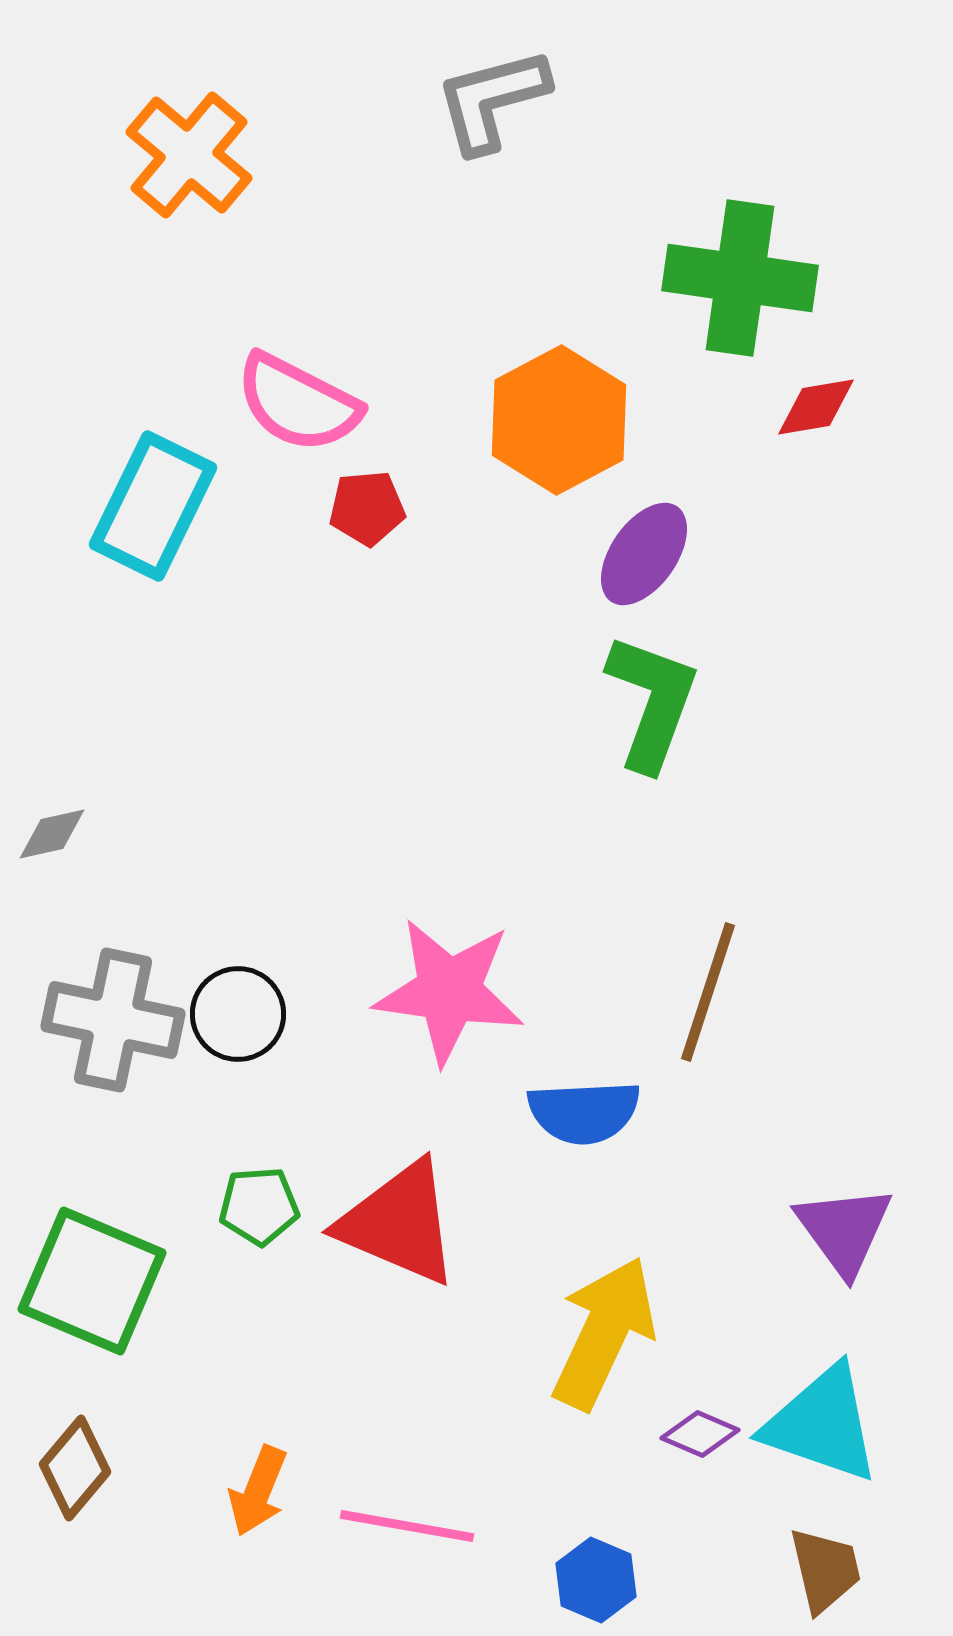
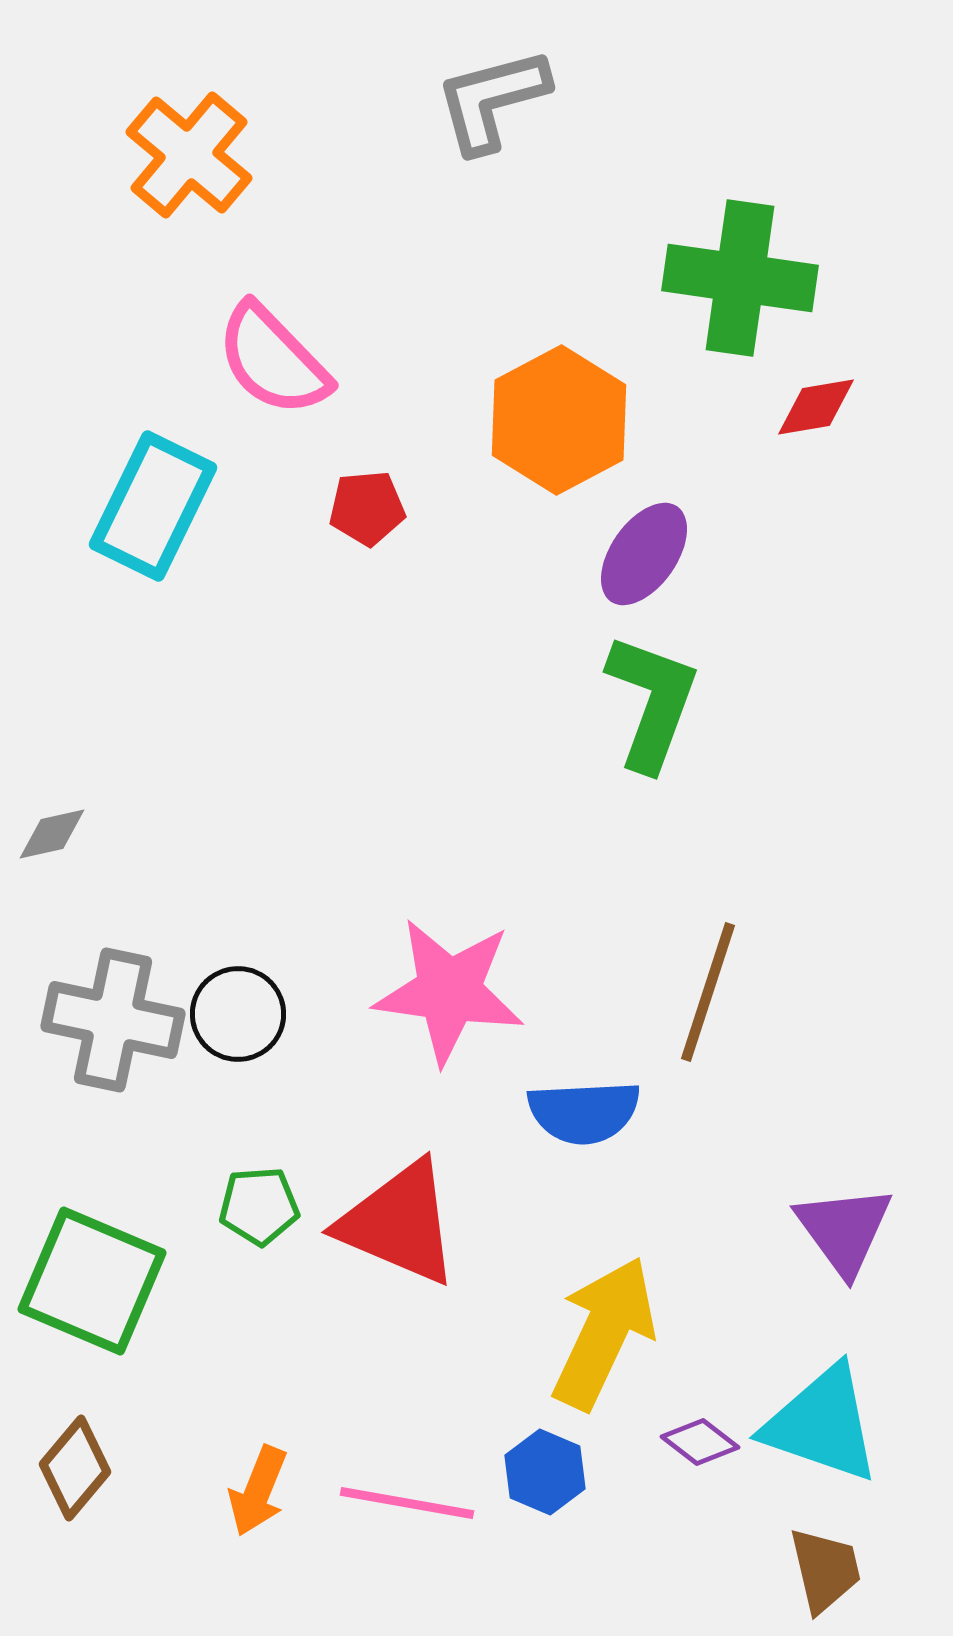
pink semicircle: moved 25 px left, 43 px up; rotated 19 degrees clockwise
purple diamond: moved 8 px down; rotated 14 degrees clockwise
pink line: moved 23 px up
blue hexagon: moved 51 px left, 108 px up
